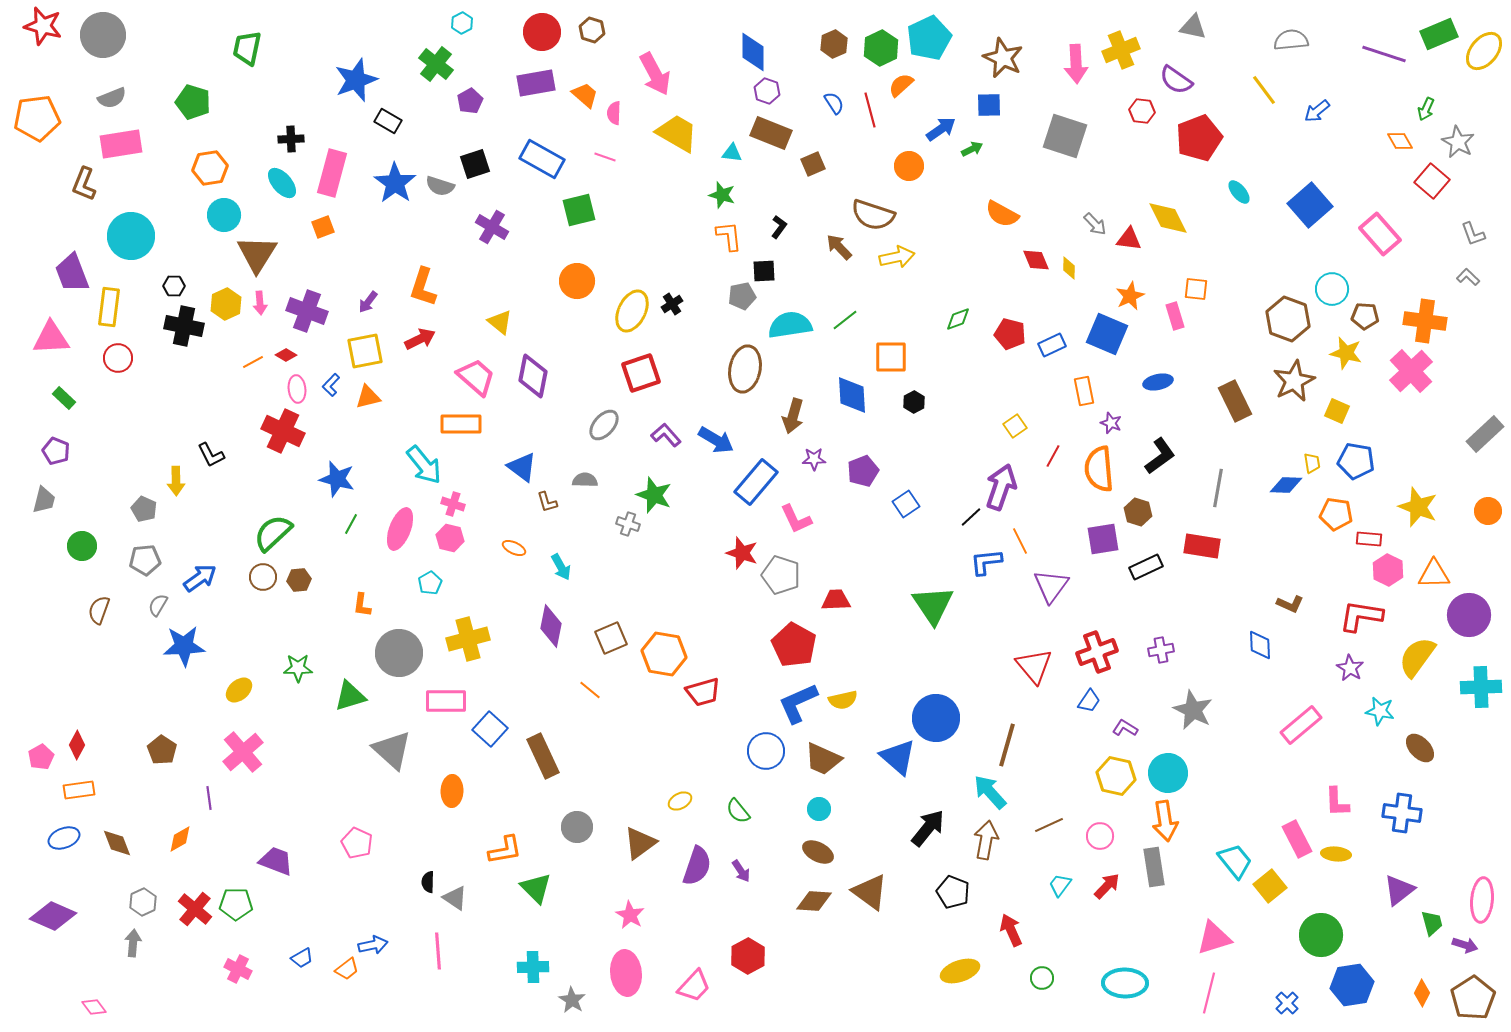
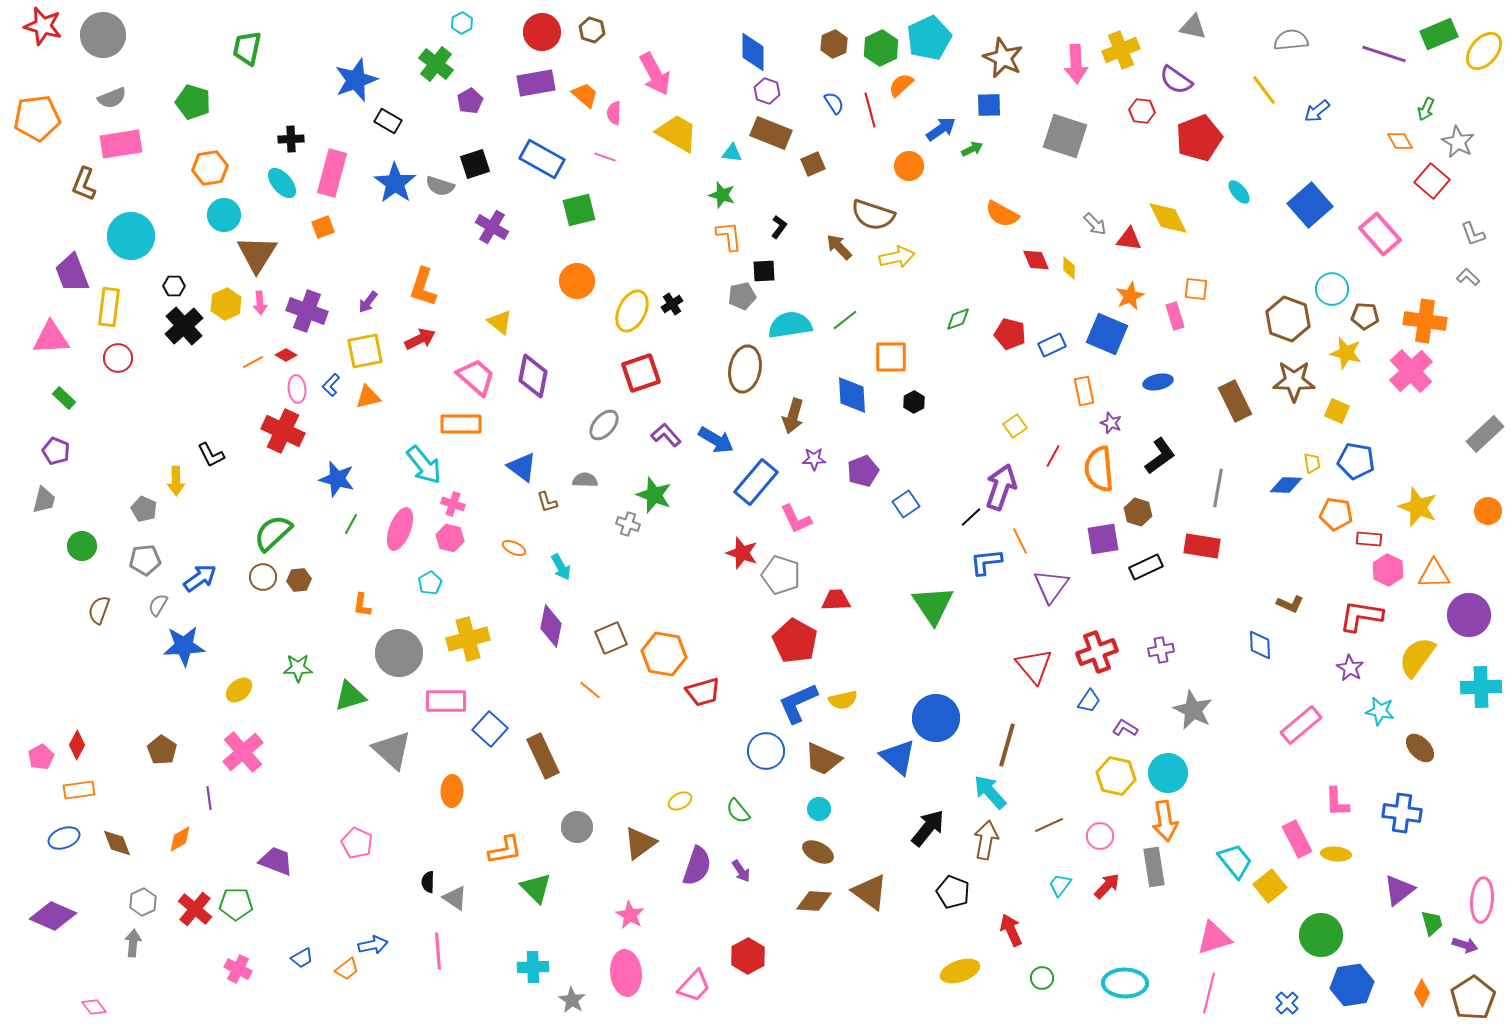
black cross at (184, 326): rotated 36 degrees clockwise
brown star at (1294, 381): rotated 27 degrees clockwise
red pentagon at (794, 645): moved 1 px right, 4 px up
